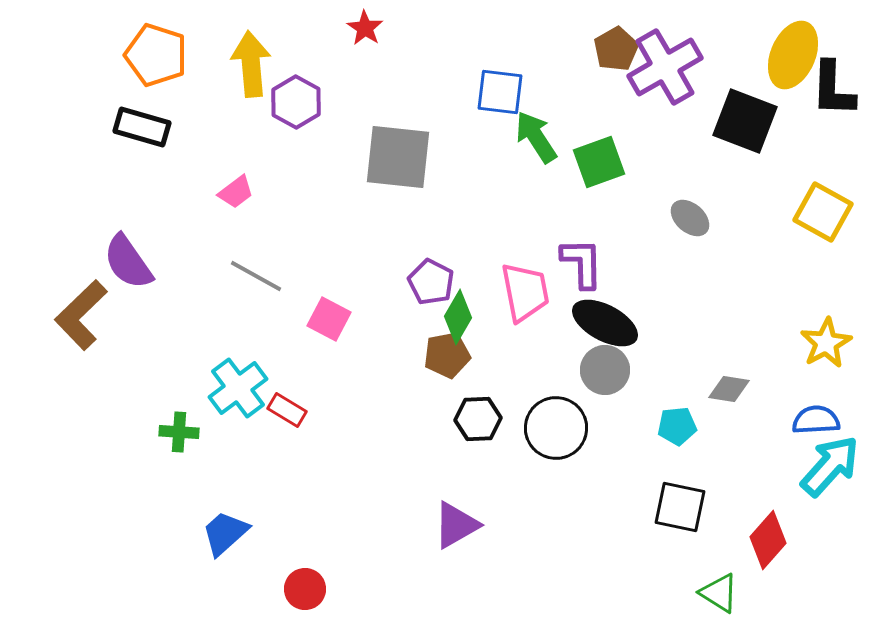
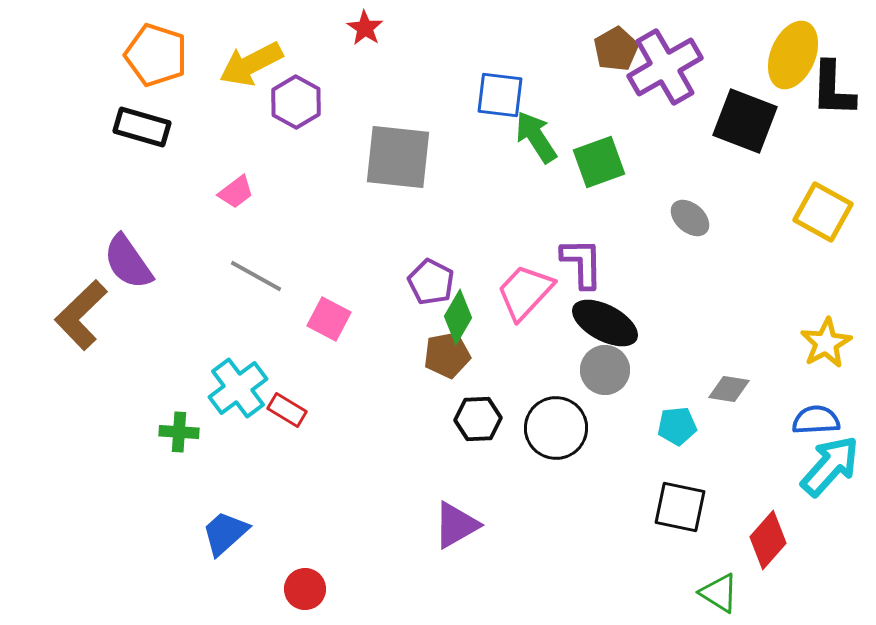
yellow arrow at (251, 64): rotated 112 degrees counterclockwise
blue square at (500, 92): moved 3 px down
pink trapezoid at (525, 292): rotated 126 degrees counterclockwise
